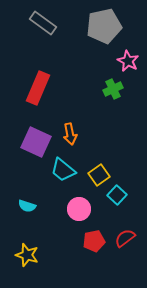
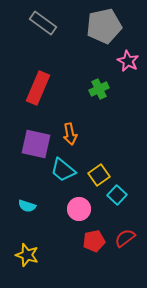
green cross: moved 14 px left
purple square: moved 2 px down; rotated 12 degrees counterclockwise
